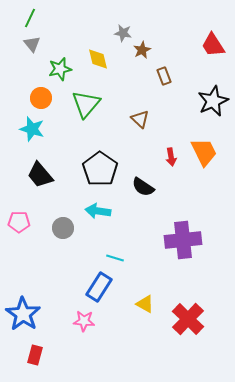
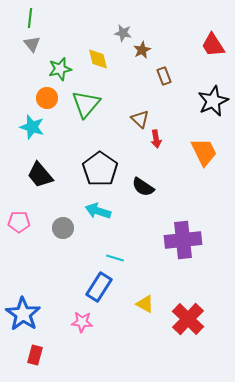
green line: rotated 18 degrees counterclockwise
orange circle: moved 6 px right
cyan star: moved 2 px up
red arrow: moved 15 px left, 18 px up
cyan arrow: rotated 10 degrees clockwise
pink star: moved 2 px left, 1 px down
